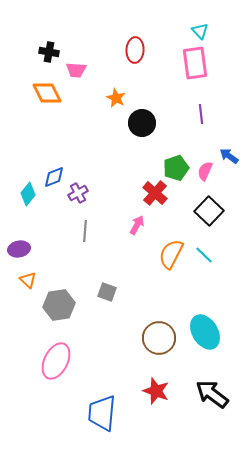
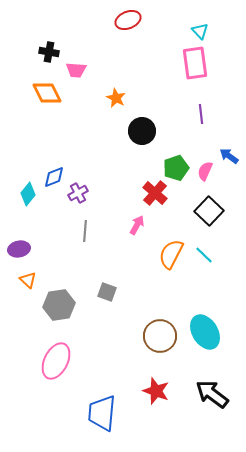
red ellipse: moved 7 px left, 30 px up; rotated 65 degrees clockwise
black circle: moved 8 px down
brown circle: moved 1 px right, 2 px up
